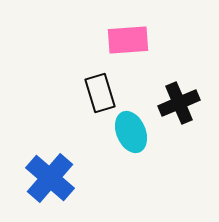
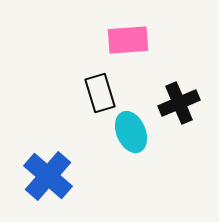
blue cross: moved 2 px left, 2 px up
